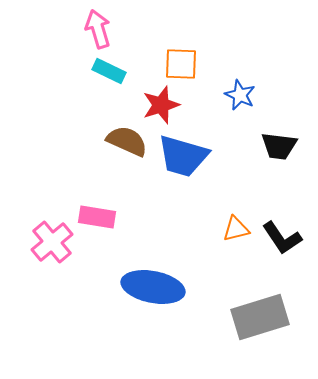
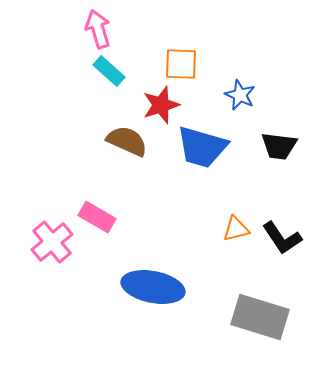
cyan rectangle: rotated 16 degrees clockwise
blue trapezoid: moved 19 px right, 9 px up
pink rectangle: rotated 21 degrees clockwise
gray rectangle: rotated 34 degrees clockwise
